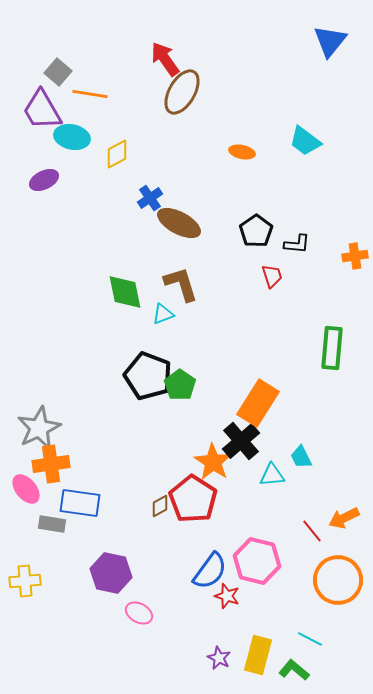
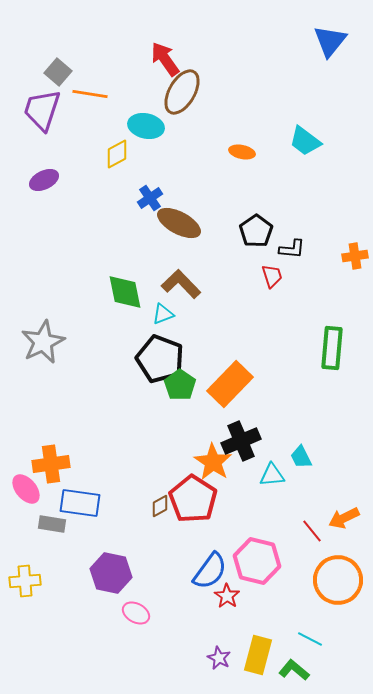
purple trapezoid at (42, 110): rotated 48 degrees clockwise
cyan ellipse at (72, 137): moved 74 px right, 11 px up
black L-shape at (297, 244): moved 5 px left, 5 px down
brown L-shape at (181, 284): rotated 27 degrees counterclockwise
black pentagon at (148, 376): moved 12 px right, 17 px up
orange rectangle at (258, 403): moved 28 px left, 19 px up; rotated 12 degrees clockwise
gray star at (39, 428): moved 4 px right, 86 px up
black cross at (241, 441): rotated 18 degrees clockwise
red star at (227, 596): rotated 15 degrees clockwise
pink ellipse at (139, 613): moved 3 px left
